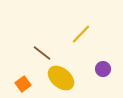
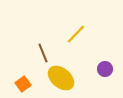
yellow line: moved 5 px left
brown line: moved 1 px right; rotated 30 degrees clockwise
purple circle: moved 2 px right
